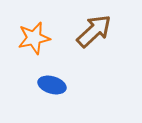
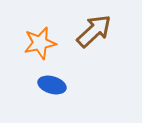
orange star: moved 6 px right, 5 px down
